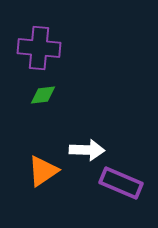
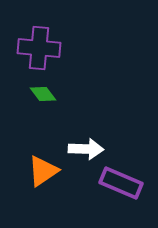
green diamond: moved 1 px up; rotated 60 degrees clockwise
white arrow: moved 1 px left, 1 px up
